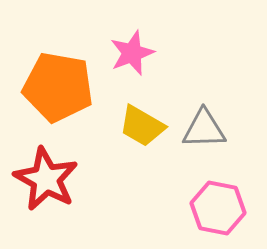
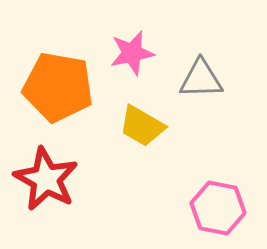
pink star: rotated 9 degrees clockwise
gray triangle: moved 3 px left, 50 px up
